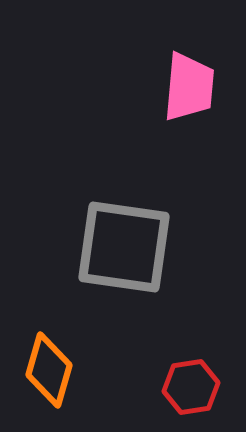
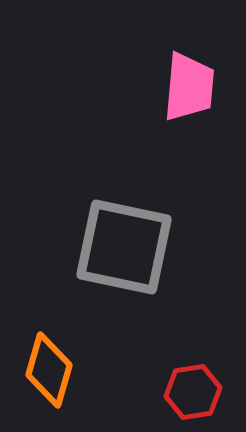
gray square: rotated 4 degrees clockwise
red hexagon: moved 2 px right, 5 px down
